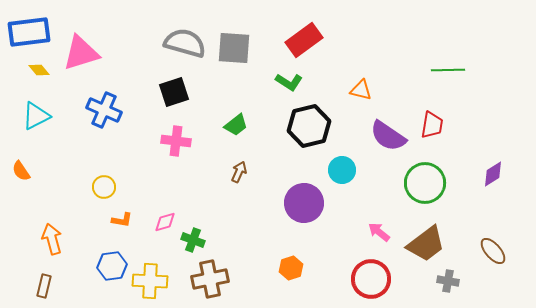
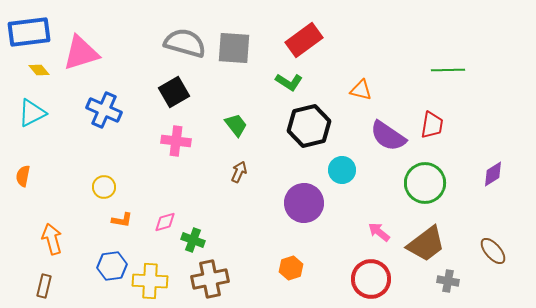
black square: rotated 12 degrees counterclockwise
cyan triangle: moved 4 px left, 3 px up
green trapezoid: rotated 90 degrees counterclockwise
orange semicircle: moved 2 px right, 5 px down; rotated 45 degrees clockwise
